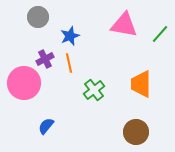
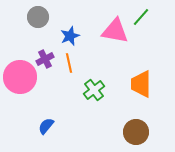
pink triangle: moved 9 px left, 6 px down
green line: moved 19 px left, 17 px up
pink circle: moved 4 px left, 6 px up
